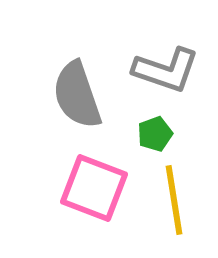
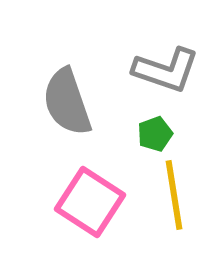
gray semicircle: moved 10 px left, 7 px down
pink square: moved 4 px left, 14 px down; rotated 12 degrees clockwise
yellow line: moved 5 px up
